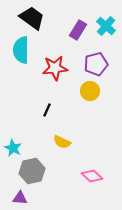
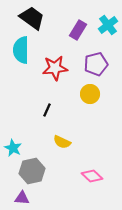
cyan cross: moved 2 px right, 1 px up; rotated 12 degrees clockwise
yellow circle: moved 3 px down
purple triangle: moved 2 px right
